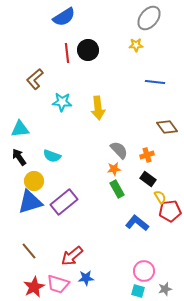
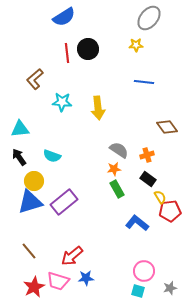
black circle: moved 1 px up
blue line: moved 11 px left
gray semicircle: rotated 12 degrees counterclockwise
pink trapezoid: moved 3 px up
gray star: moved 5 px right, 1 px up
